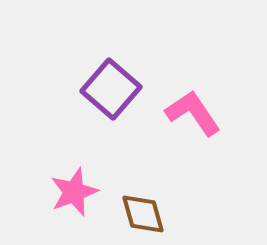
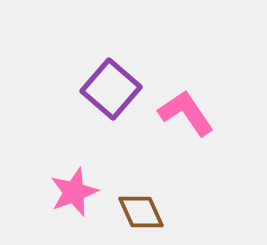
pink L-shape: moved 7 px left
brown diamond: moved 2 px left, 2 px up; rotated 9 degrees counterclockwise
